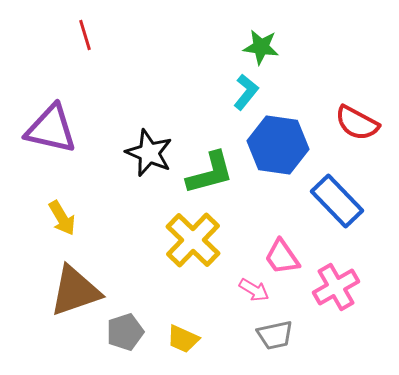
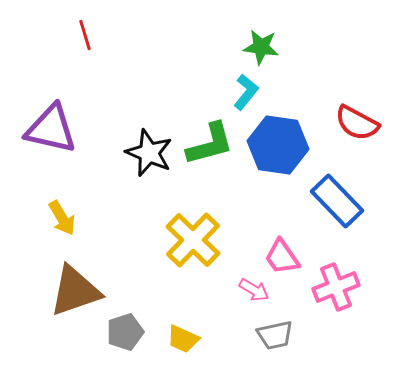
green L-shape: moved 29 px up
pink cross: rotated 9 degrees clockwise
